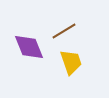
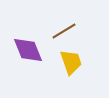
purple diamond: moved 1 px left, 3 px down
